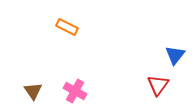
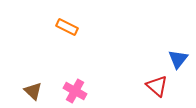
blue triangle: moved 3 px right, 4 px down
red triangle: moved 1 px left, 1 px down; rotated 25 degrees counterclockwise
brown triangle: rotated 12 degrees counterclockwise
